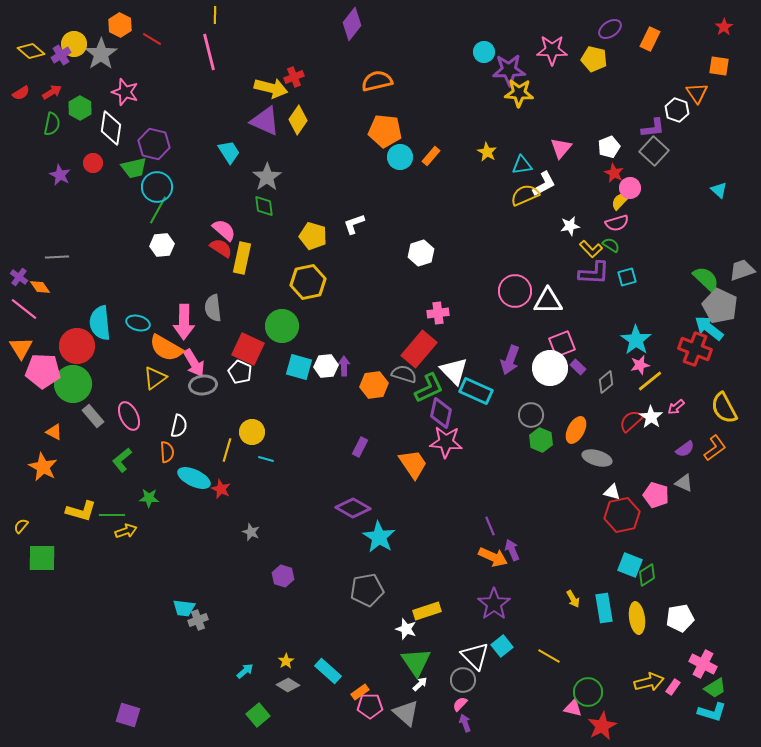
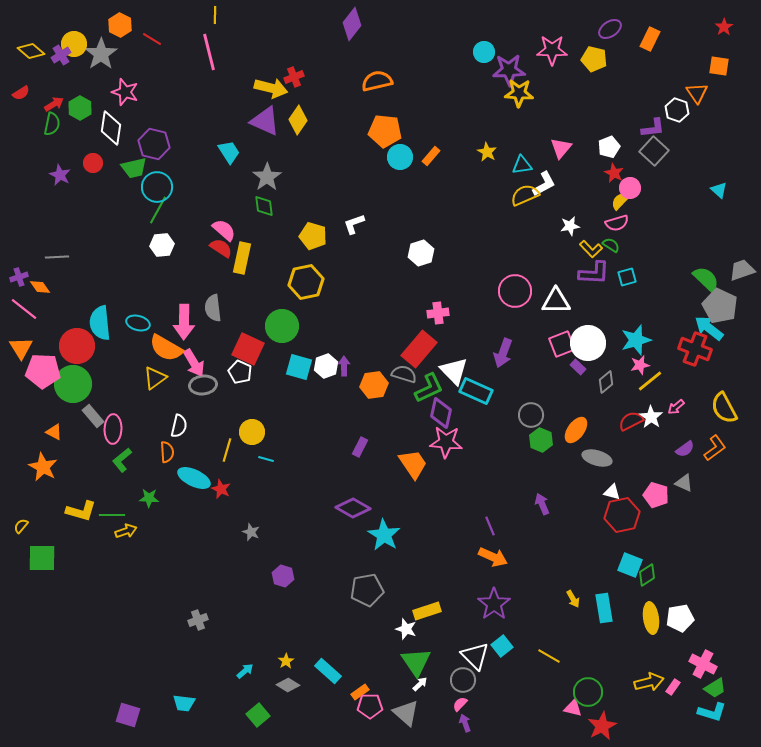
red arrow at (52, 92): moved 2 px right, 12 px down
purple cross at (19, 277): rotated 36 degrees clockwise
yellow hexagon at (308, 282): moved 2 px left
white triangle at (548, 301): moved 8 px right
cyan star at (636, 340): rotated 20 degrees clockwise
purple arrow at (510, 360): moved 7 px left, 7 px up
white hexagon at (326, 366): rotated 15 degrees counterclockwise
white circle at (550, 368): moved 38 px right, 25 px up
pink ellipse at (129, 416): moved 16 px left, 13 px down; rotated 28 degrees clockwise
red semicircle at (631, 421): rotated 15 degrees clockwise
orange ellipse at (576, 430): rotated 8 degrees clockwise
cyan star at (379, 537): moved 5 px right, 2 px up
purple arrow at (512, 550): moved 30 px right, 46 px up
cyan trapezoid at (184, 608): moved 95 px down
yellow ellipse at (637, 618): moved 14 px right
